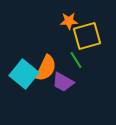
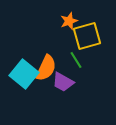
orange star: rotated 18 degrees counterclockwise
